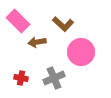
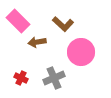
red cross: rotated 16 degrees clockwise
